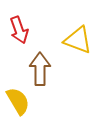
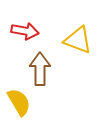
red arrow: moved 6 px right, 1 px down; rotated 60 degrees counterclockwise
yellow semicircle: moved 1 px right, 1 px down
